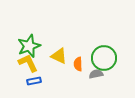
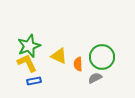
green circle: moved 2 px left, 1 px up
yellow L-shape: moved 1 px left
gray semicircle: moved 1 px left, 4 px down; rotated 16 degrees counterclockwise
